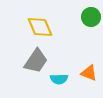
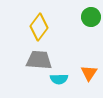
yellow diamond: moved 1 px left; rotated 60 degrees clockwise
gray trapezoid: moved 3 px right, 1 px up; rotated 120 degrees counterclockwise
orange triangle: rotated 42 degrees clockwise
